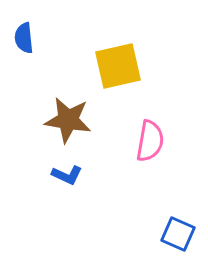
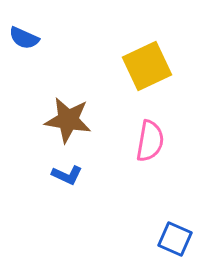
blue semicircle: rotated 60 degrees counterclockwise
yellow square: moved 29 px right; rotated 12 degrees counterclockwise
blue square: moved 3 px left, 5 px down
